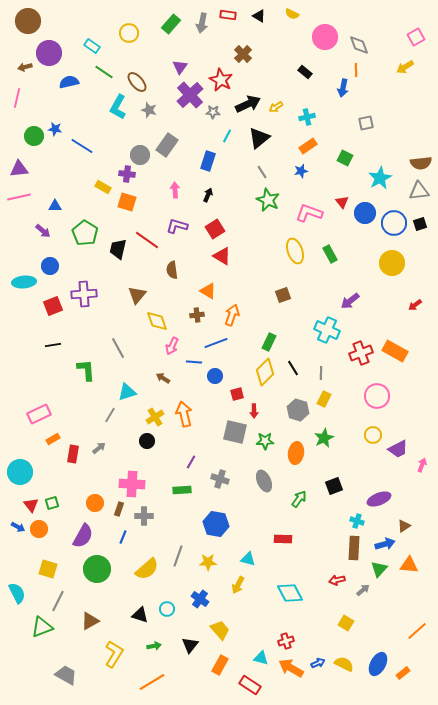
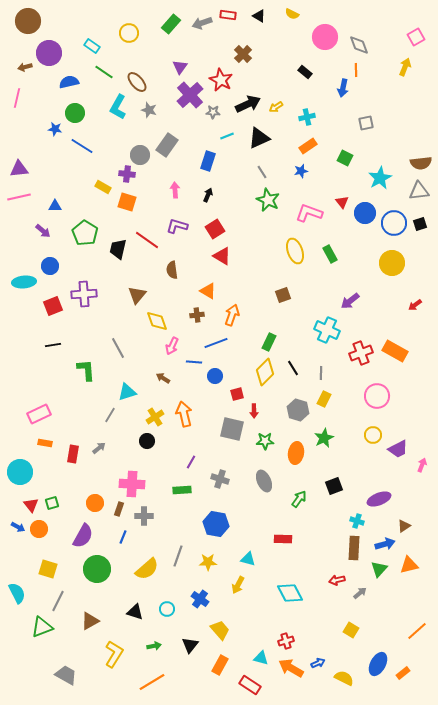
gray arrow at (202, 23): rotated 60 degrees clockwise
yellow arrow at (405, 67): rotated 144 degrees clockwise
green circle at (34, 136): moved 41 px right, 23 px up
cyan line at (227, 136): rotated 40 degrees clockwise
black triangle at (259, 138): rotated 15 degrees clockwise
gray square at (235, 432): moved 3 px left, 3 px up
orange rectangle at (53, 439): moved 8 px left, 4 px down; rotated 40 degrees clockwise
orange triangle at (409, 565): rotated 18 degrees counterclockwise
gray arrow at (363, 590): moved 3 px left, 3 px down
black triangle at (140, 615): moved 5 px left, 3 px up
yellow square at (346, 623): moved 5 px right, 7 px down
yellow semicircle at (344, 664): moved 14 px down
